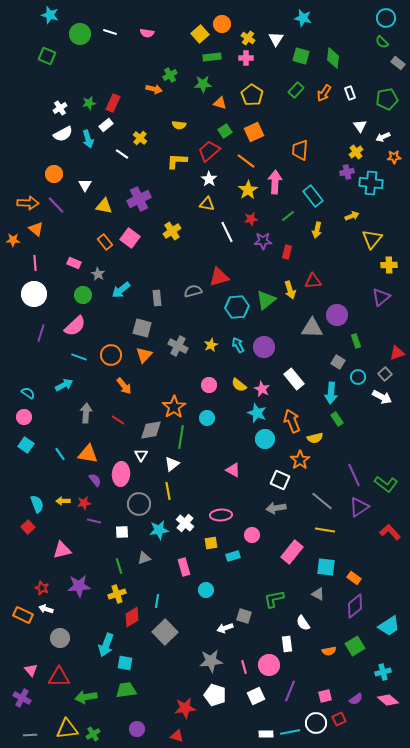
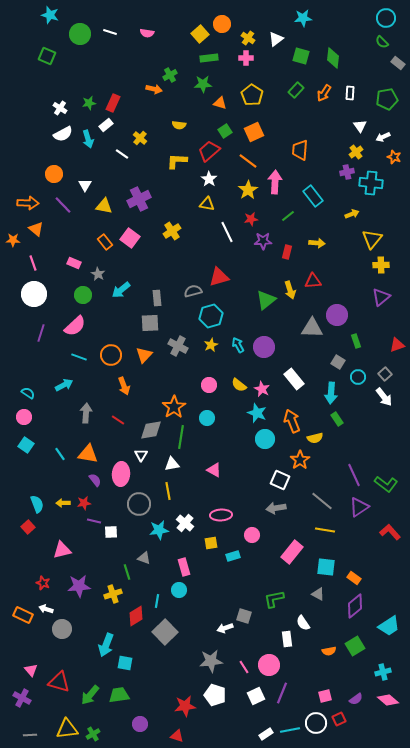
cyan star at (303, 18): rotated 18 degrees counterclockwise
white triangle at (276, 39): rotated 21 degrees clockwise
green rectangle at (212, 57): moved 3 px left, 1 px down
white rectangle at (350, 93): rotated 24 degrees clockwise
white cross at (60, 108): rotated 24 degrees counterclockwise
orange star at (394, 157): rotated 24 degrees clockwise
orange line at (246, 161): moved 2 px right
purple line at (56, 205): moved 7 px right
yellow arrow at (352, 216): moved 2 px up
yellow arrow at (317, 230): moved 13 px down; rotated 98 degrees counterclockwise
pink line at (35, 263): moved 2 px left; rotated 14 degrees counterclockwise
yellow cross at (389, 265): moved 8 px left
cyan hexagon at (237, 307): moved 26 px left, 9 px down; rotated 10 degrees counterclockwise
gray square at (142, 328): moved 8 px right, 5 px up; rotated 18 degrees counterclockwise
red triangle at (397, 353): moved 8 px up
orange arrow at (124, 386): rotated 18 degrees clockwise
white arrow at (382, 397): moved 2 px right; rotated 24 degrees clockwise
white triangle at (172, 464): rotated 28 degrees clockwise
pink triangle at (233, 470): moved 19 px left
yellow arrow at (63, 501): moved 2 px down
white square at (122, 532): moved 11 px left
gray triangle at (144, 558): rotated 40 degrees clockwise
green line at (119, 566): moved 8 px right, 6 px down
red star at (42, 588): moved 1 px right, 5 px up
cyan circle at (206, 590): moved 27 px left
yellow cross at (117, 594): moved 4 px left
red diamond at (132, 617): moved 4 px right, 1 px up
gray circle at (60, 638): moved 2 px right, 9 px up
white rectangle at (287, 644): moved 5 px up
pink line at (244, 667): rotated 16 degrees counterclockwise
red triangle at (59, 677): moved 5 px down; rotated 15 degrees clockwise
green trapezoid at (126, 690): moved 7 px left, 5 px down
purple line at (290, 691): moved 8 px left, 2 px down
green arrow at (86, 697): moved 4 px right, 2 px up; rotated 40 degrees counterclockwise
red star at (185, 708): moved 2 px up
purple circle at (137, 729): moved 3 px right, 5 px up
cyan line at (290, 732): moved 2 px up
white rectangle at (266, 734): rotated 32 degrees counterclockwise
